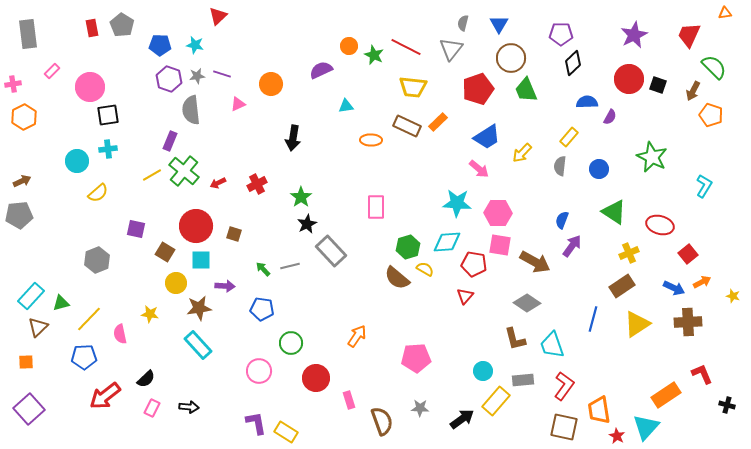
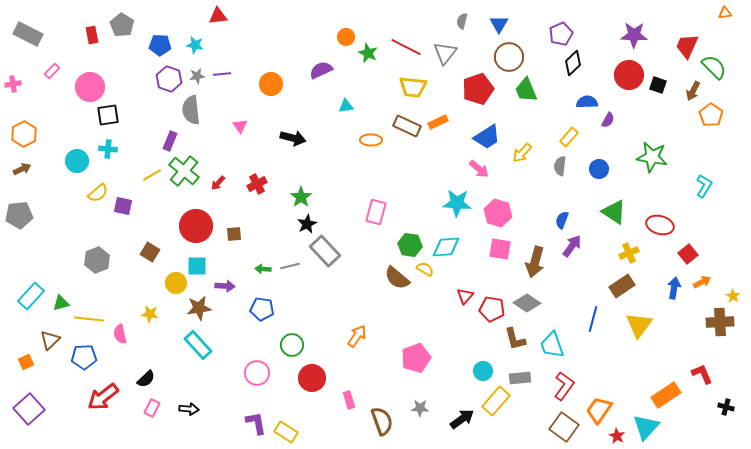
red triangle at (218, 16): rotated 36 degrees clockwise
gray semicircle at (463, 23): moved 1 px left, 2 px up
red rectangle at (92, 28): moved 7 px down
gray rectangle at (28, 34): rotated 56 degrees counterclockwise
purple pentagon at (561, 34): rotated 25 degrees counterclockwise
purple star at (634, 35): rotated 28 degrees clockwise
red trapezoid at (689, 35): moved 2 px left, 11 px down
orange circle at (349, 46): moved 3 px left, 9 px up
gray triangle at (451, 49): moved 6 px left, 4 px down
green star at (374, 55): moved 6 px left, 2 px up
brown circle at (511, 58): moved 2 px left, 1 px up
purple line at (222, 74): rotated 24 degrees counterclockwise
red circle at (629, 79): moved 4 px up
pink triangle at (238, 104): moved 2 px right, 22 px down; rotated 42 degrees counterclockwise
orange pentagon at (711, 115): rotated 15 degrees clockwise
orange hexagon at (24, 117): moved 17 px down
purple semicircle at (610, 117): moved 2 px left, 3 px down
orange rectangle at (438, 122): rotated 18 degrees clockwise
black arrow at (293, 138): rotated 85 degrees counterclockwise
cyan cross at (108, 149): rotated 12 degrees clockwise
green star at (652, 157): rotated 16 degrees counterclockwise
brown arrow at (22, 181): moved 12 px up
red arrow at (218, 183): rotated 21 degrees counterclockwise
pink rectangle at (376, 207): moved 5 px down; rotated 15 degrees clockwise
pink hexagon at (498, 213): rotated 16 degrees clockwise
purple square at (136, 229): moved 13 px left, 23 px up
brown square at (234, 234): rotated 21 degrees counterclockwise
cyan diamond at (447, 242): moved 1 px left, 5 px down
pink square at (500, 245): moved 4 px down
green hexagon at (408, 247): moved 2 px right, 2 px up; rotated 25 degrees clockwise
gray rectangle at (331, 251): moved 6 px left
brown square at (165, 252): moved 15 px left
cyan square at (201, 260): moved 4 px left, 6 px down
brown arrow at (535, 262): rotated 76 degrees clockwise
red pentagon at (474, 264): moved 18 px right, 45 px down
green arrow at (263, 269): rotated 42 degrees counterclockwise
blue arrow at (674, 288): rotated 105 degrees counterclockwise
yellow star at (733, 296): rotated 16 degrees clockwise
yellow line at (89, 319): rotated 52 degrees clockwise
brown cross at (688, 322): moved 32 px right
yellow triangle at (637, 324): moved 2 px right, 1 px down; rotated 20 degrees counterclockwise
brown triangle at (38, 327): moved 12 px right, 13 px down
green circle at (291, 343): moved 1 px right, 2 px down
pink pentagon at (416, 358): rotated 16 degrees counterclockwise
orange square at (26, 362): rotated 21 degrees counterclockwise
pink circle at (259, 371): moved 2 px left, 2 px down
red circle at (316, 378): moved 4 px left
gray rectangle at (523, 380): moved 3 px left, 2 px up
red arrow at (105, 396): moved 2 px left, 1 px down
black cross at (727, 405): moved 1 px left, 2 px down
black arrow at (189, 407): moved 2 px down
orange trapezoid at (599, 410): rotated 44 degrees clockwise
brown square at (564, 427): rotated 24 degrees clockwise
